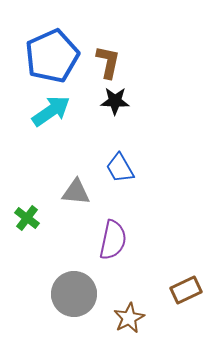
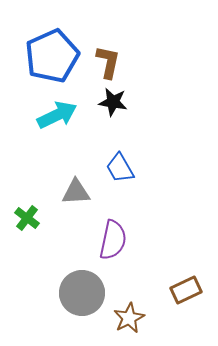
black star: moved 2 px left, 1 px down; rotated 8 degrees clockwise
cyan arrow: moved 6 px right, 4 px down; rotated 9 degrees clockwise
gray triangle: rotated 8 degrees counterclockwise
gray circle: moved 8 px right, 1 px up
